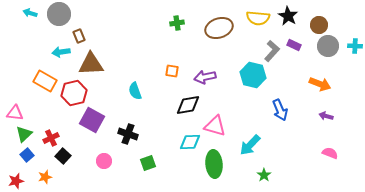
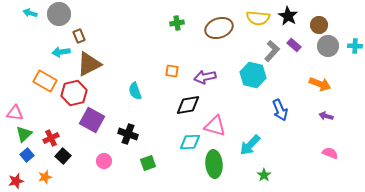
purple rectangle at (294, 45): rotated 16 degrees clockwise
brown triangle at (91, 64): moved 2 px left; rotated 24 degrees counterclockwise
